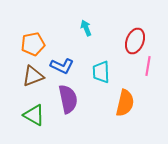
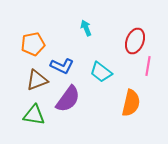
cyan trapezoid: rotated 50 degrees counterclockwise
brown triangle: moved 4 px right, 4 px down
purple semicircle: rotated 48 degrees clockwise
orange semicircle: moved 6 px right
green triangle: rotated 20 degrees counterclockwise
